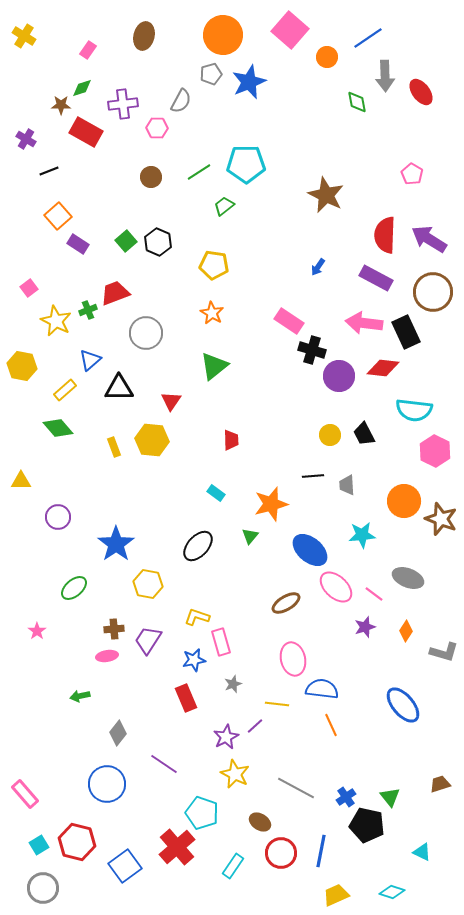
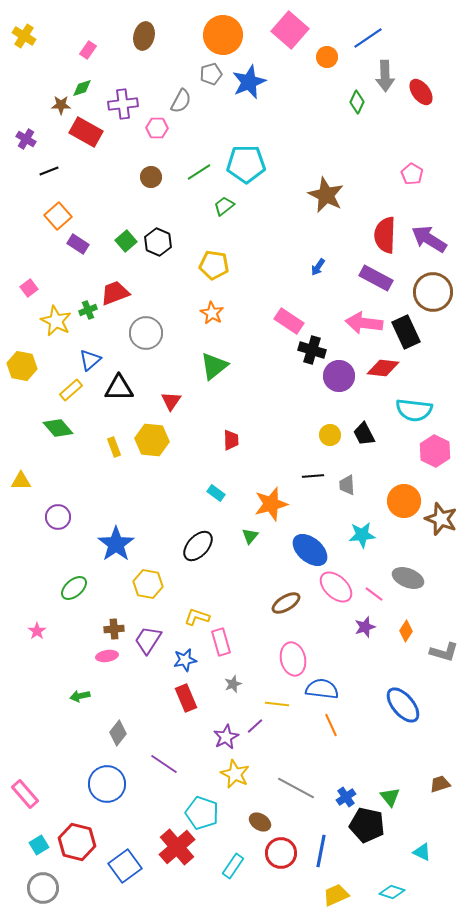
green diamond at (357, 102): rotated 35 degrees clockwise
yellow rectangle at (65, 390): moved 6 px right
blue star at (194, 660): moved 9 px left
